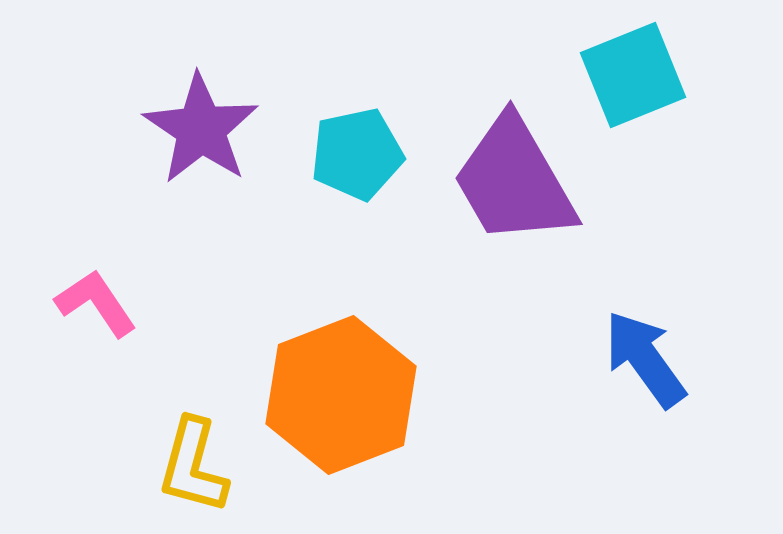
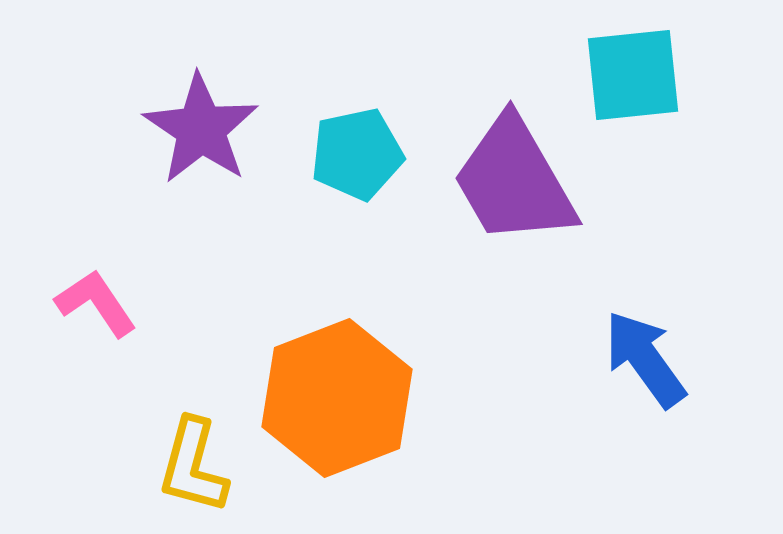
cyan square: rotated 16 degrees clockwise
orange hexagon: moved 4 px left, 3 px down
